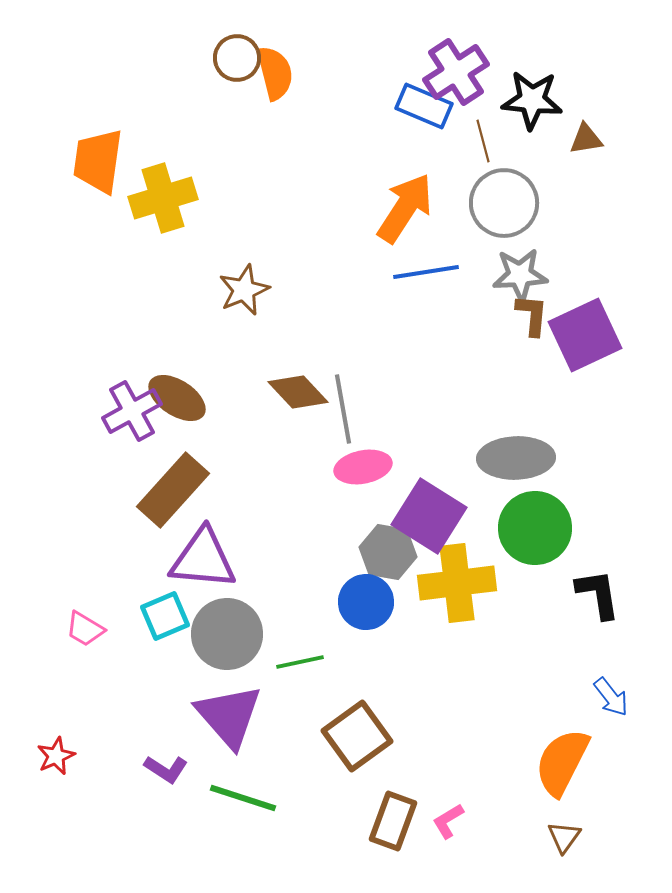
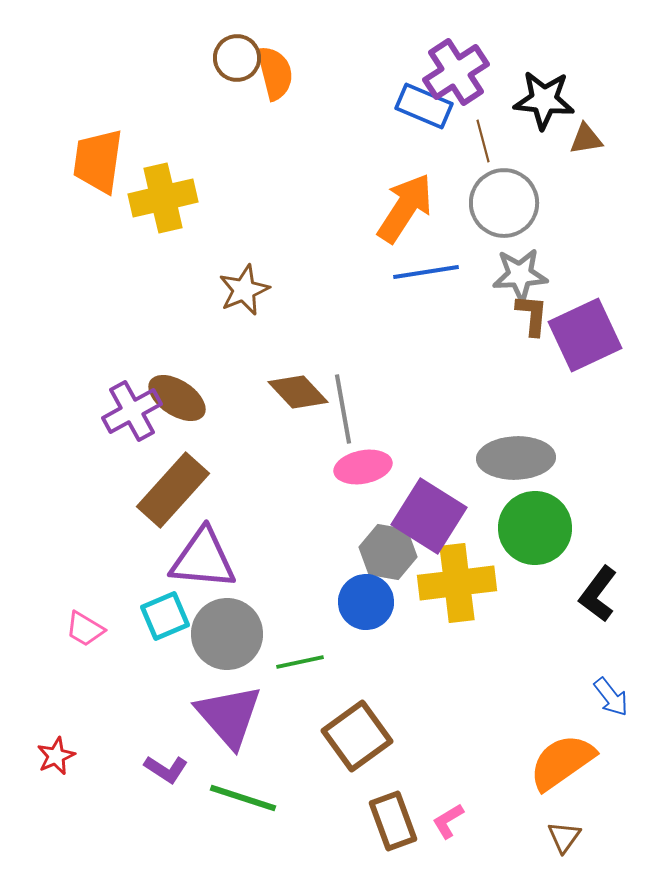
black star at (532, 100): moved 12 px right
yellow cross at (163, 198): rotated 4 degrees clockwise
black L-shape at (598, 594): rotated 134 degrees counterclockwise
orange semicircle at (562, 762): rotated 28 degrees clockwise
brown rectangle at (393, 821): rotated 40 degrees counterclockwise
